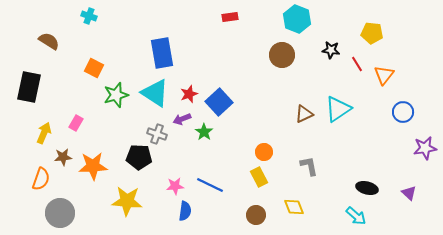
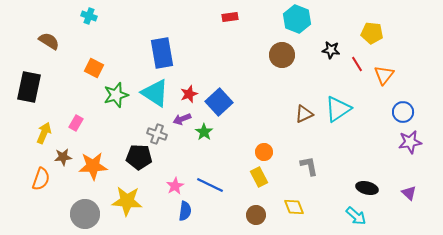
purple star at (425, 148): moved 15 px left, 6 px up
pink star at (175, 186): rotated 24 degrees counterclockwise
gray circle at (60, 213): moved 25 px right, 1 px down
